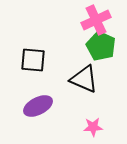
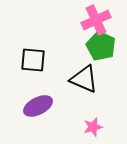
pink star: rotated 12 degrees counterclockwise
